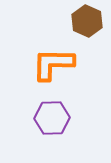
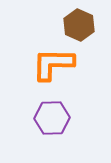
brown hexagon: moved 8 px left, 4 px down
